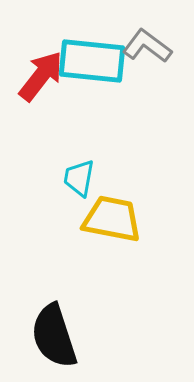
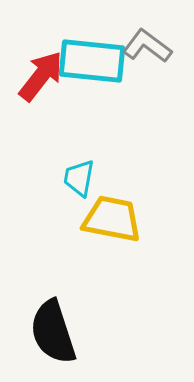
black semicircle: moved 1 px left, 4 px up
